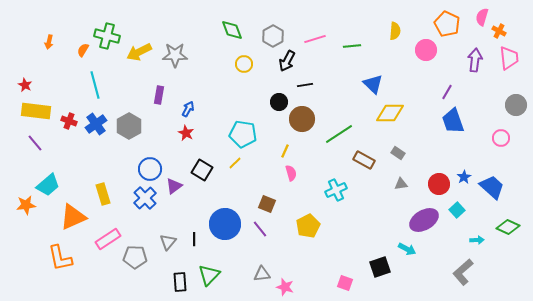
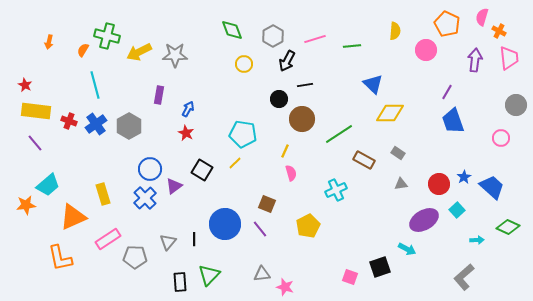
black circle at (279, 102): moved 3 px up
gray L-shape at (463, 272): moved 1 px right, 5 px down
pink square at (345, 283): moved 5 px right, 6 px up
